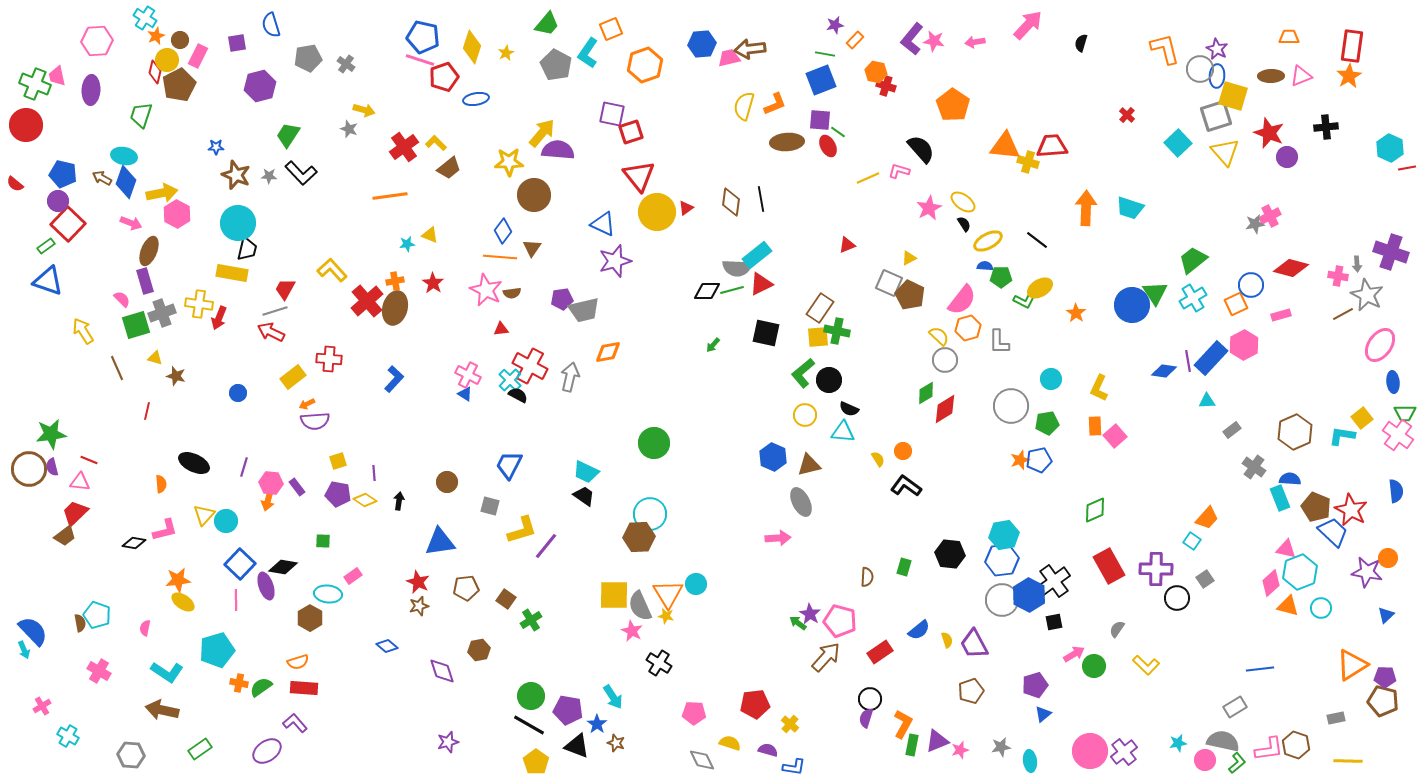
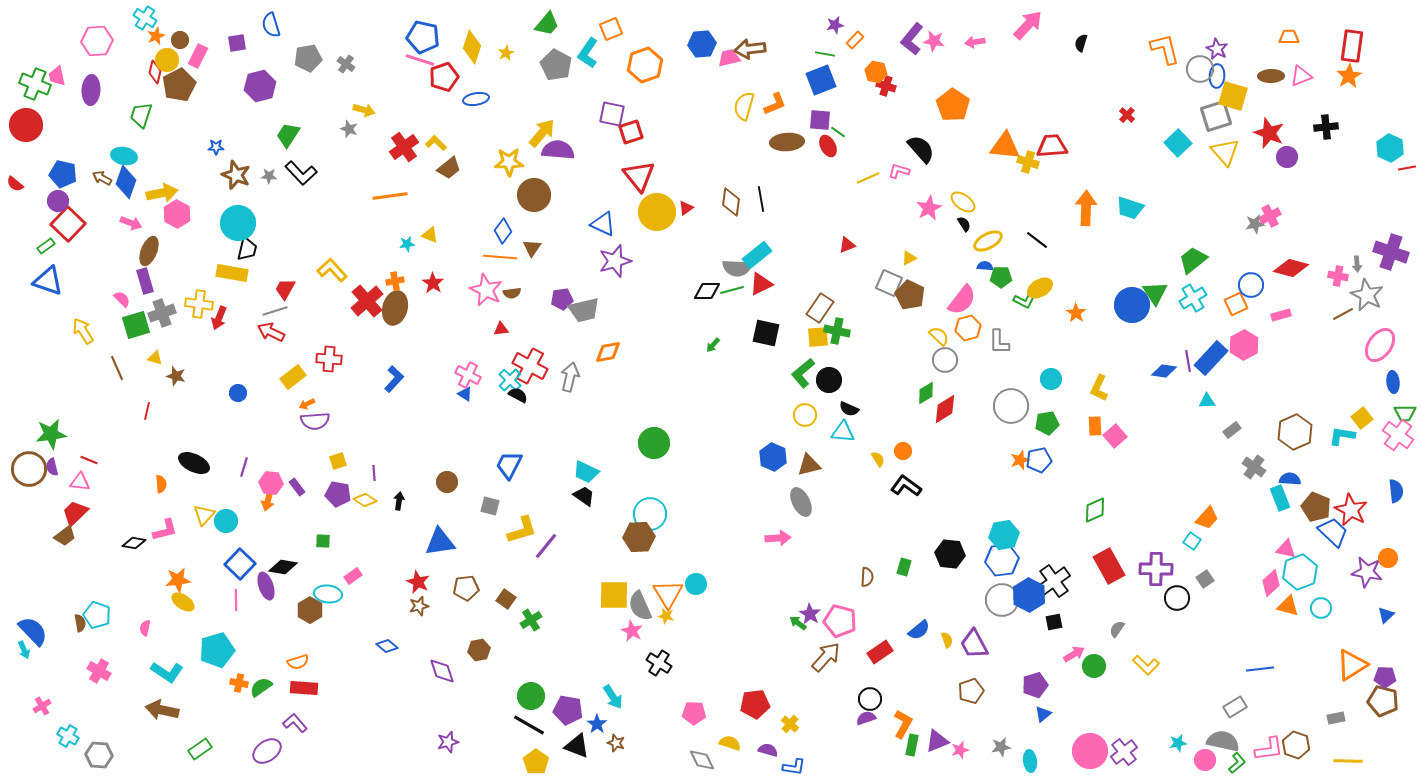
brown hexagon at (310, 618): moved 8 px up
purple semicircle at (866, 718): rotated 54 degrees clockwise
gray hexagon at (131, 755): moved 32 px left
